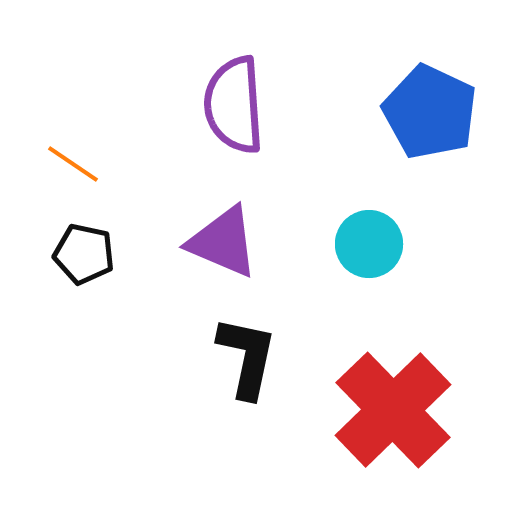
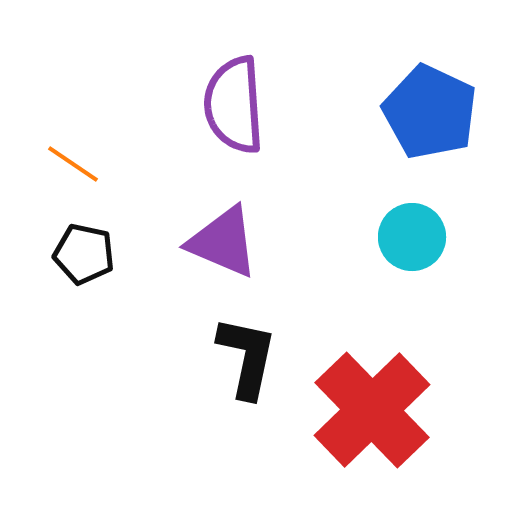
cyan circle: moved 43 px right, 7 px up
red cross: moved 21 px left
